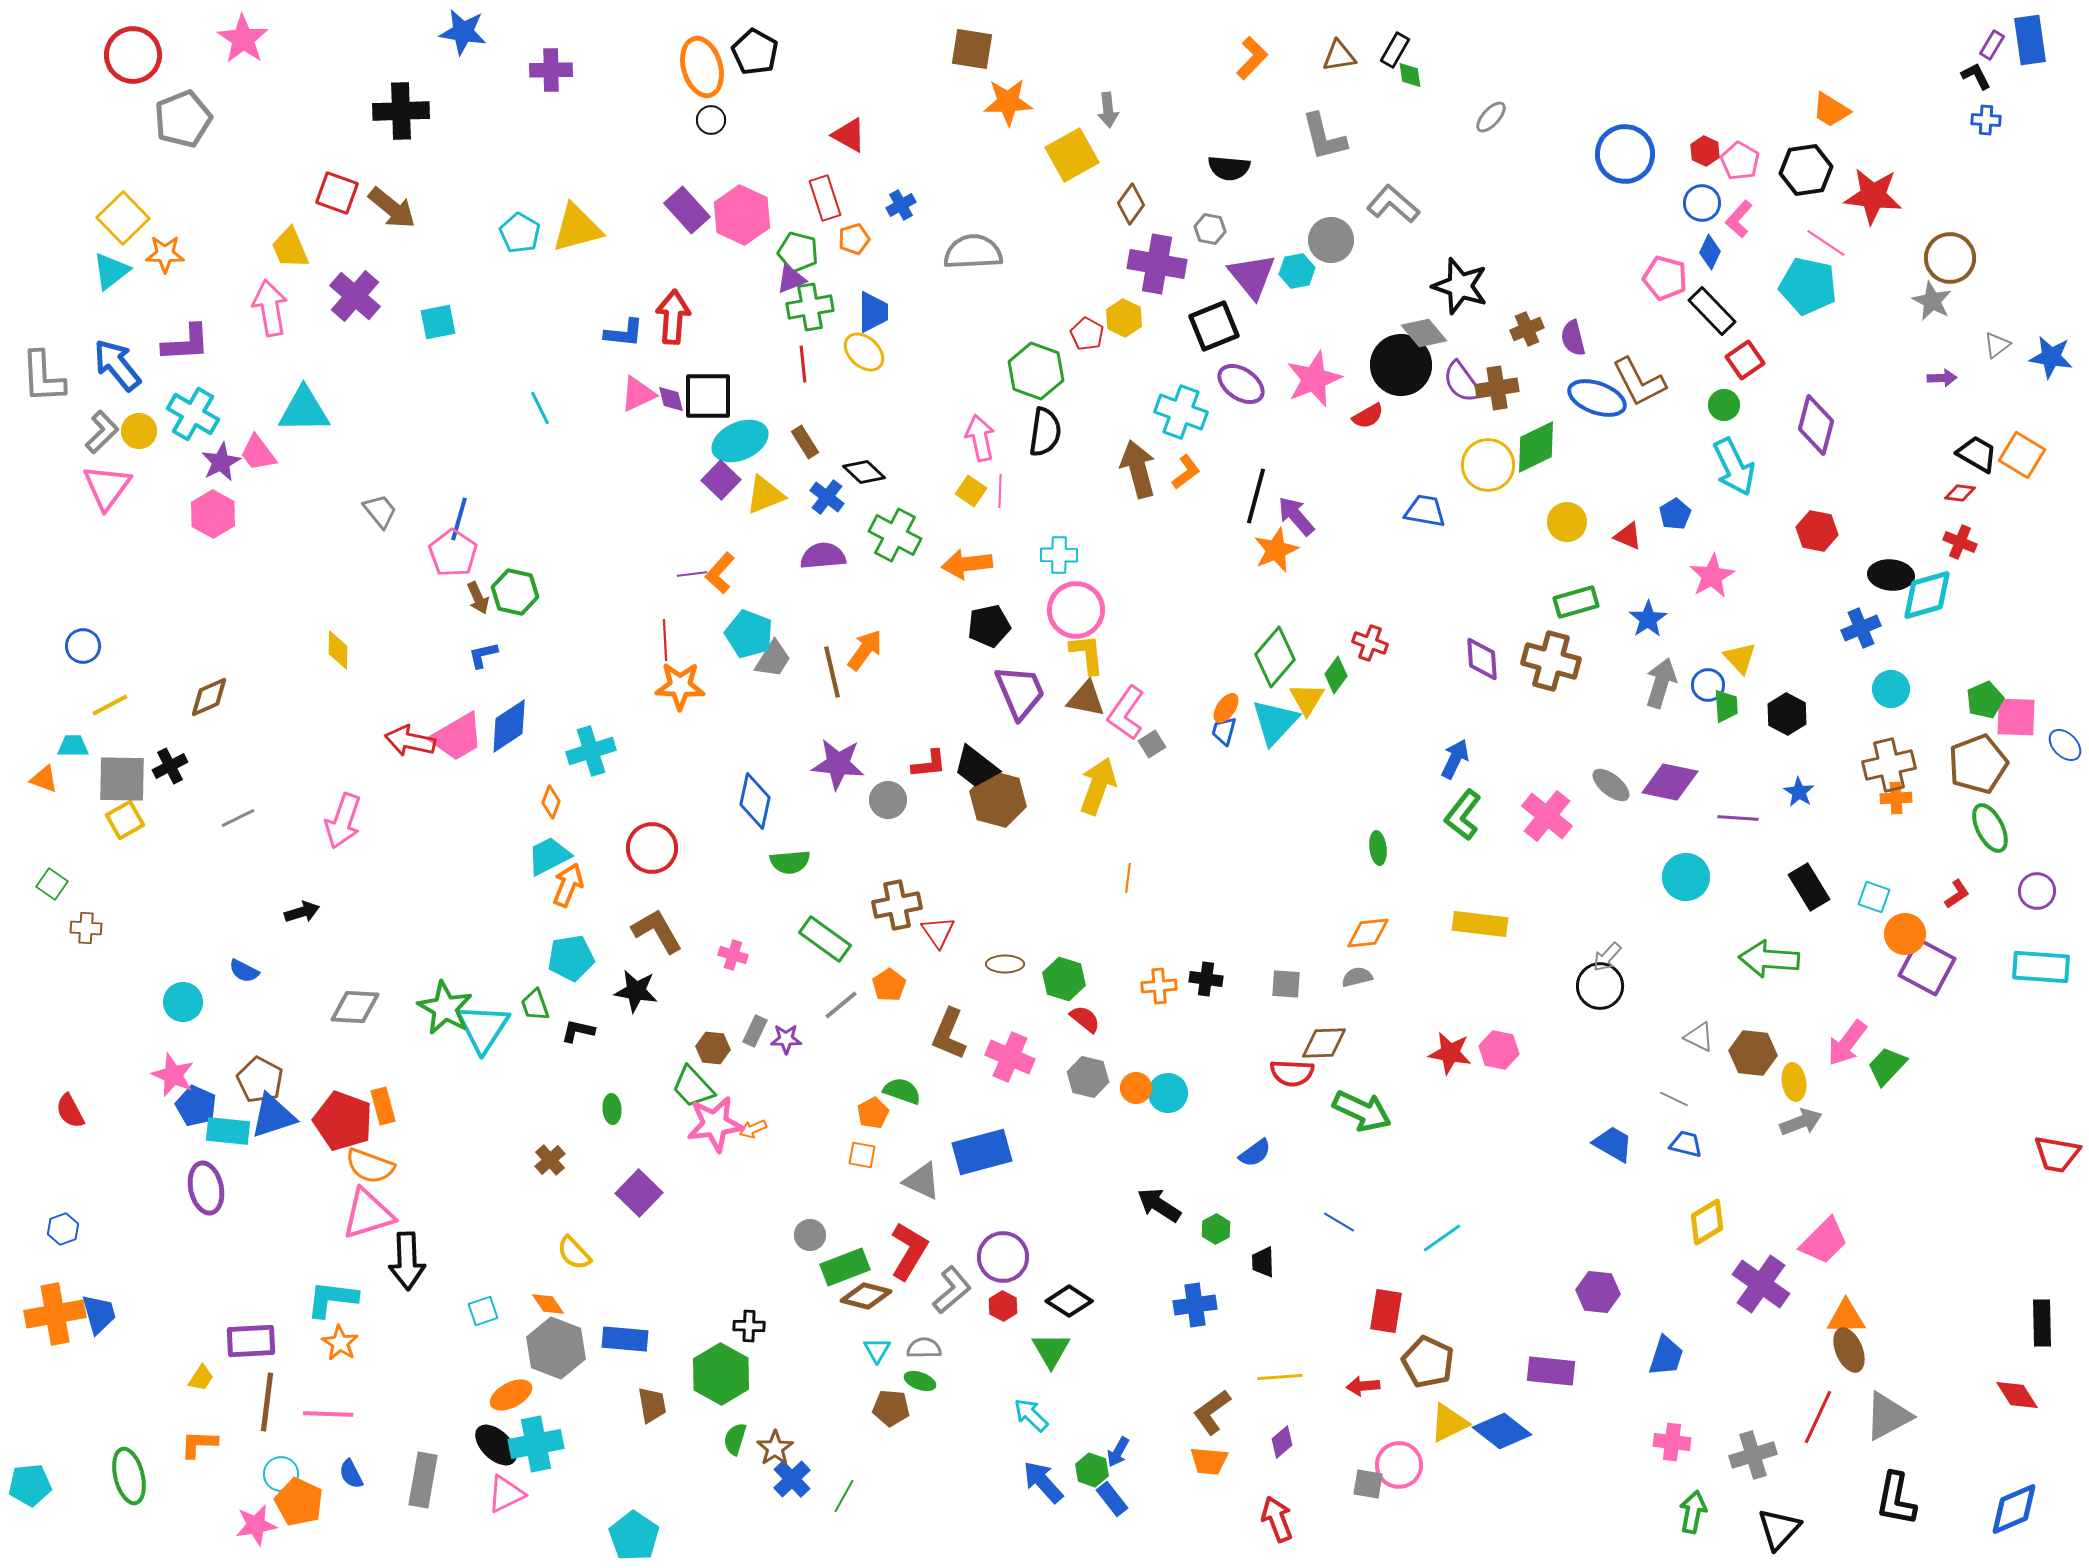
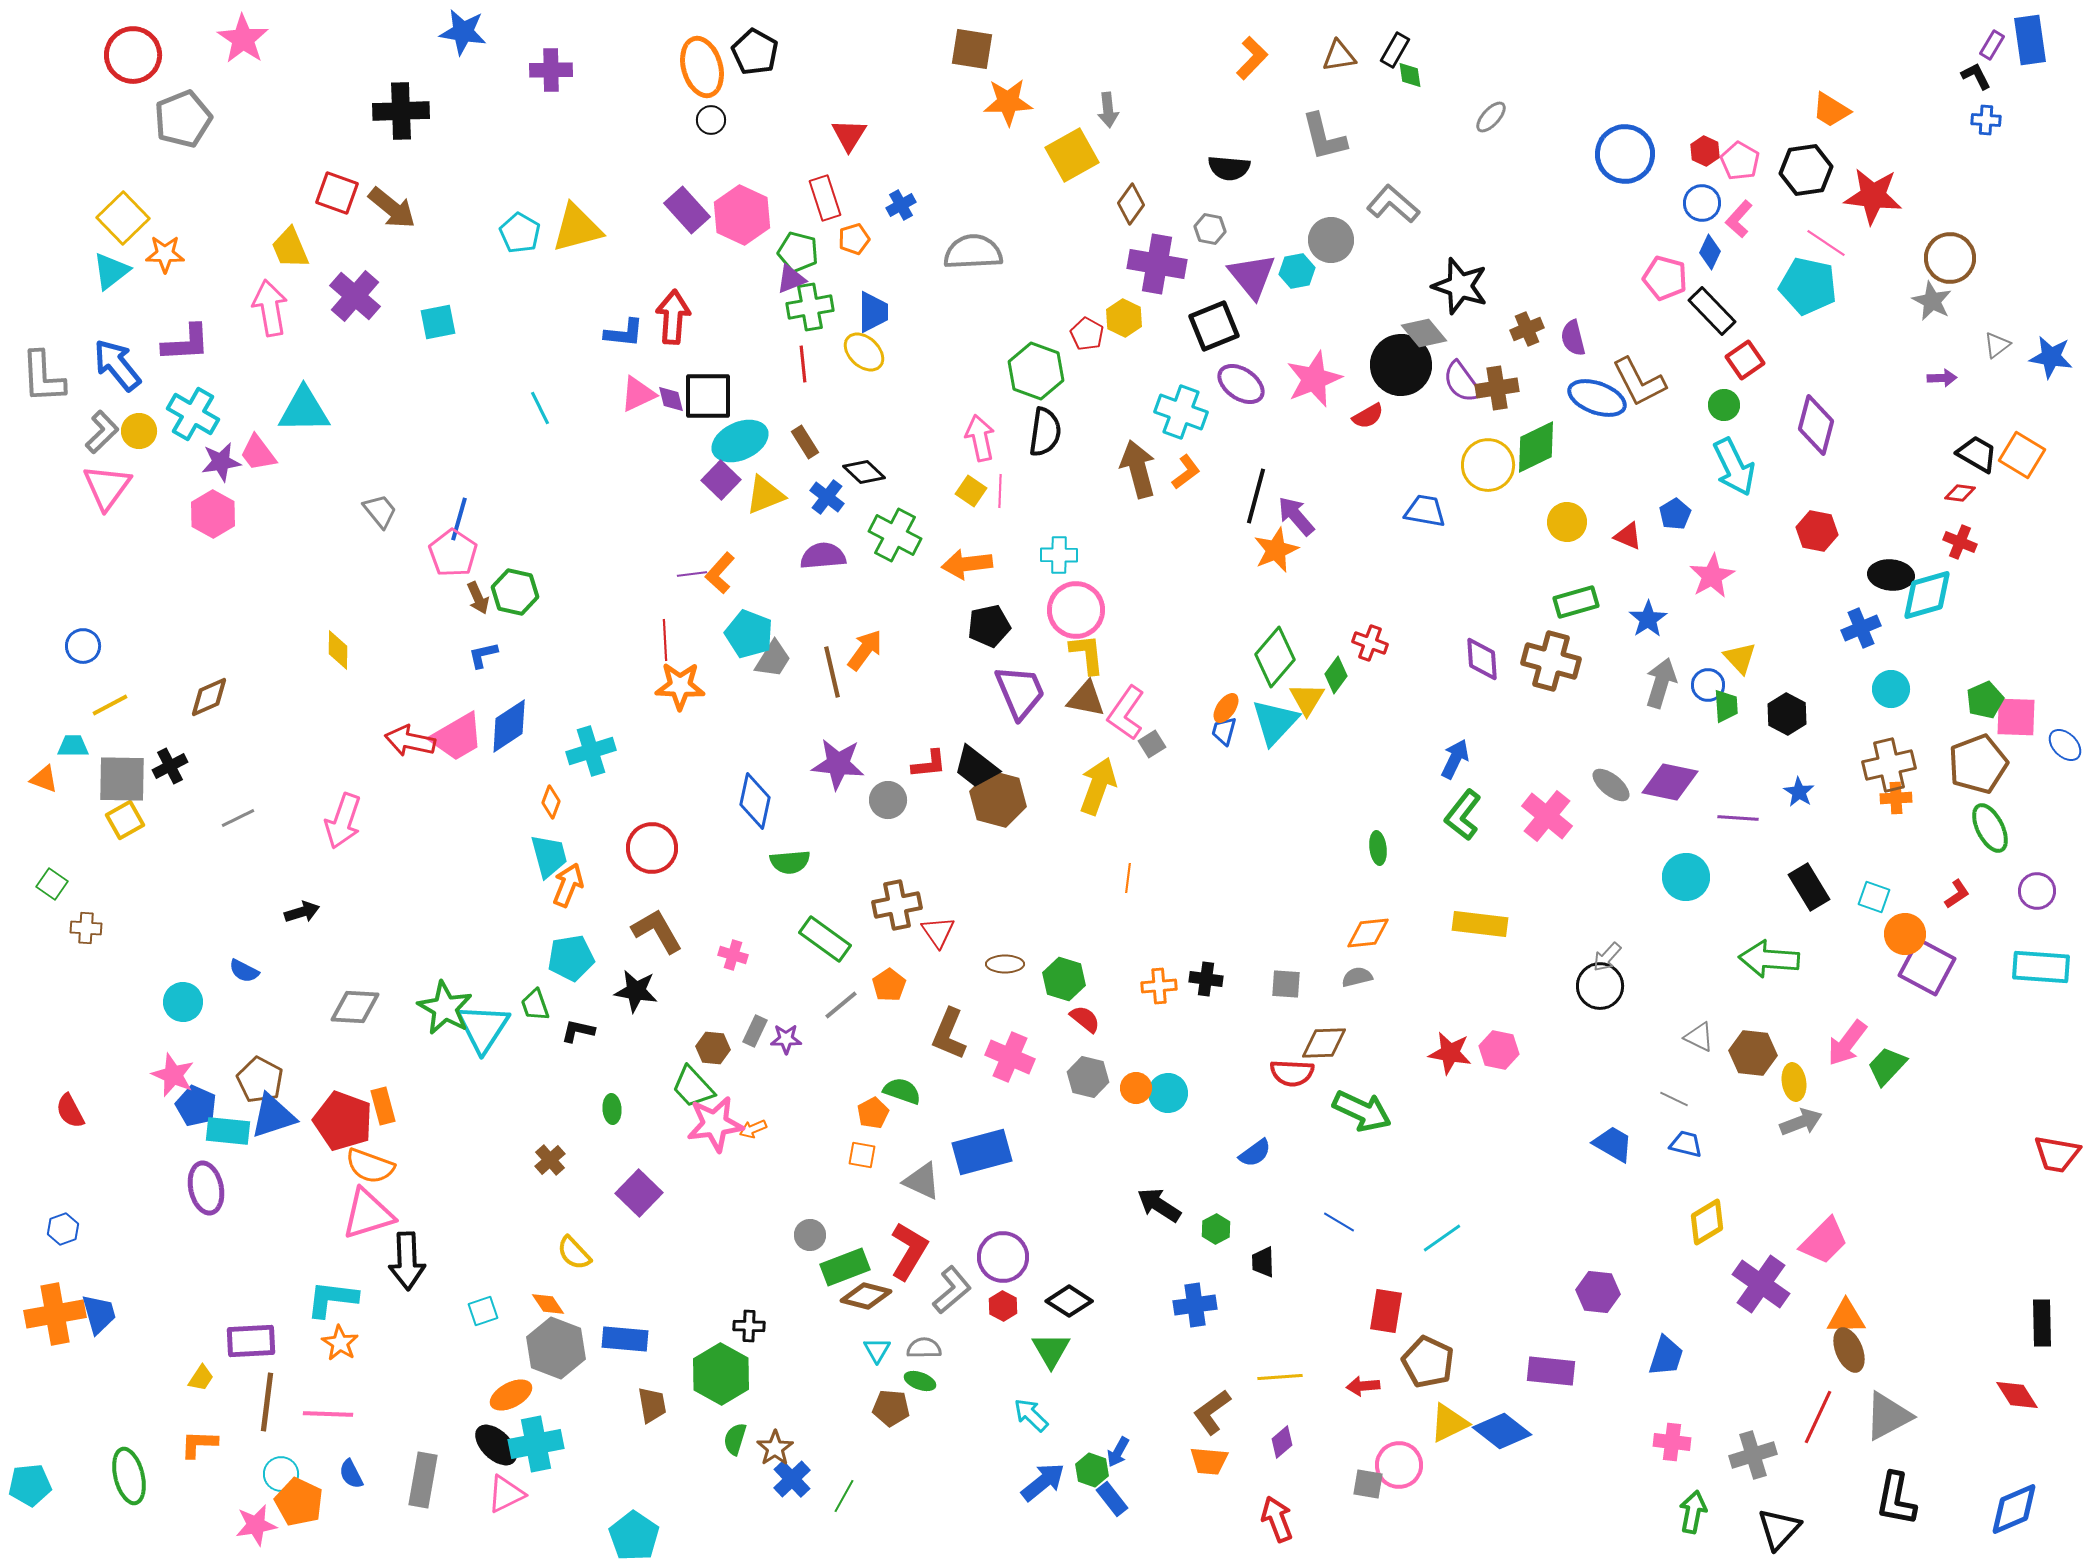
red triangle at (849, 135): rotated 33 degrees clockwise
purple star at (221, 462): rotated 18 degrees clockwise
cyan trapezoid at (549, 856): rotated 102 degrees clockwise
blue arrow at (1043, 1482): rotated 93 degrees clockwise
